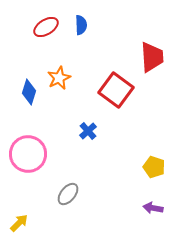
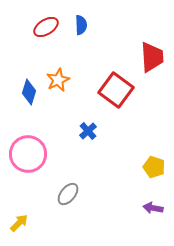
orange star: moved 1 px left, 2 px down
